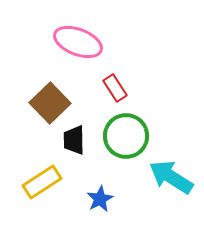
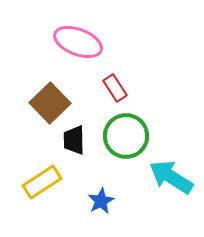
blue star: moved 1 px right, 2 px down
